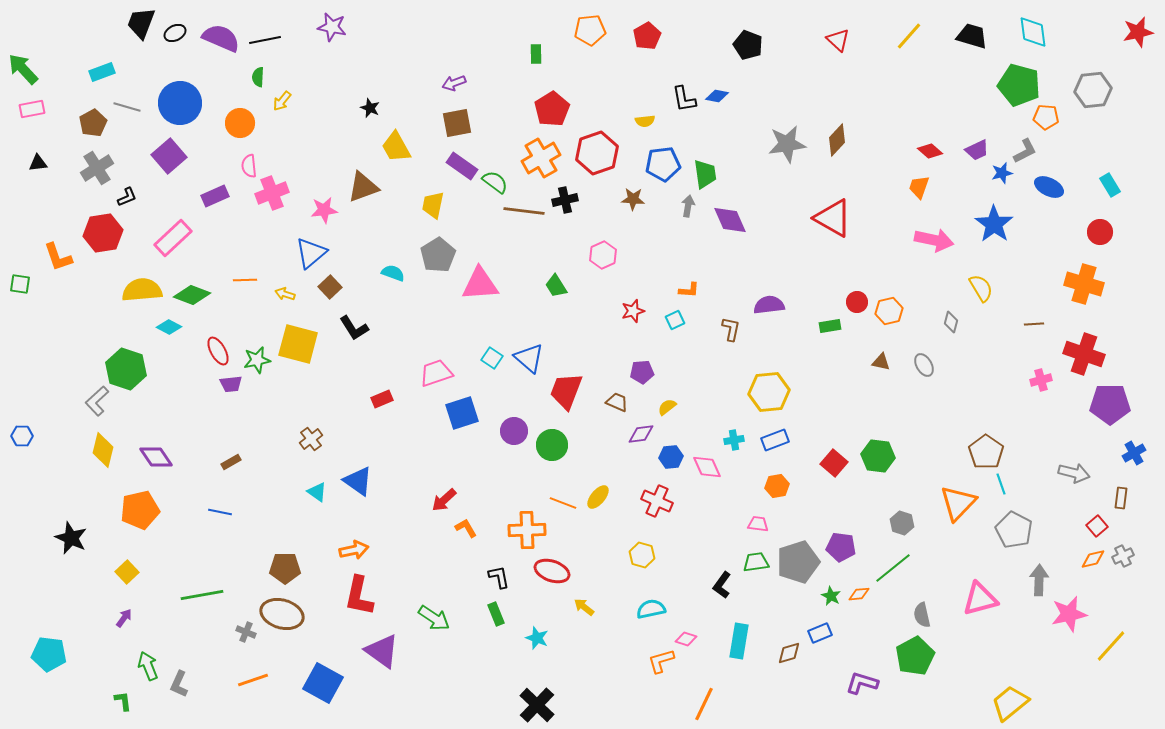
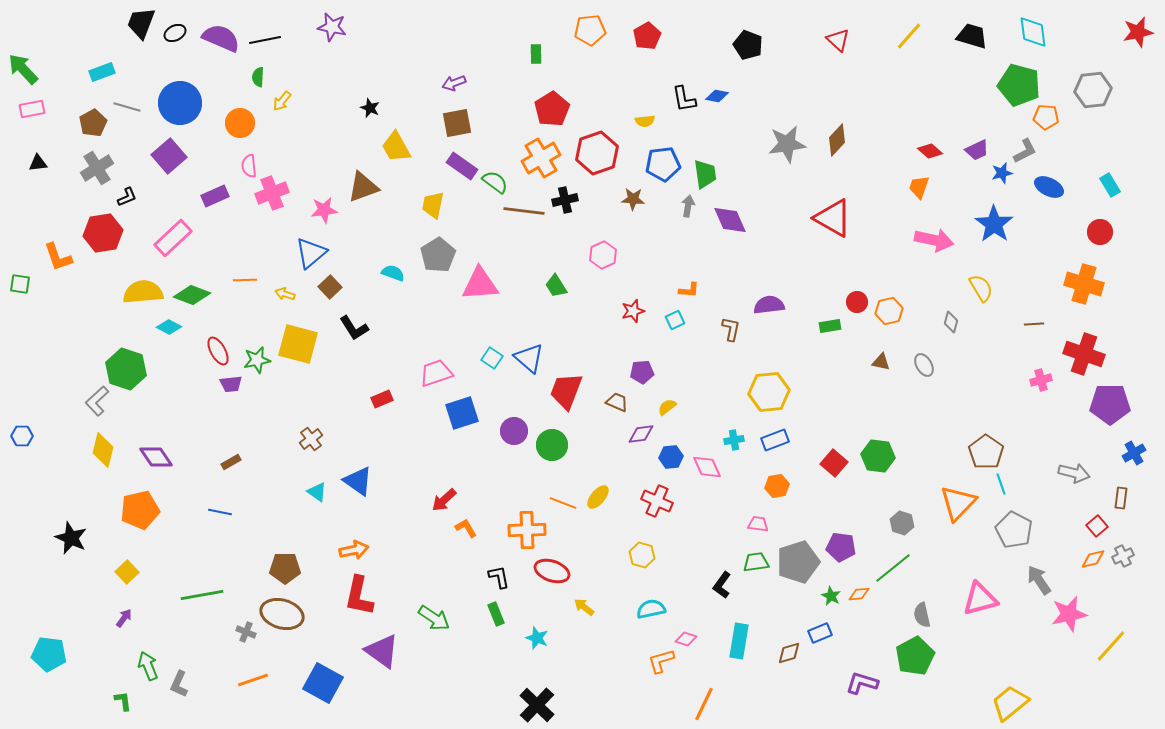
yellow semicircle at (142, 290): moved 1 px right, 2 px down
gray arrow at (1039, 580): rotated 36 degrees counterclockwise
